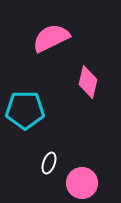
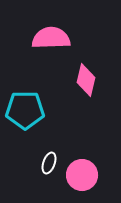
pink semicircle: rotated 24 degrees clockwise
pink diamond: moved 2 px left, 2 px up
pink circle: moved 8 px up
